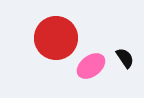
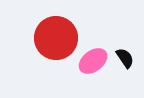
pink ellipse: moved 2 px right, 5 px up
